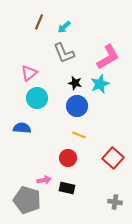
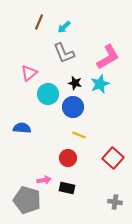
cyan circle: moved 11 px right, 4 px up
blue circle: moved 4 px left, 1 px down
